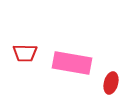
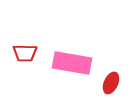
red ellipse: rotated 10 degrees clockwise
